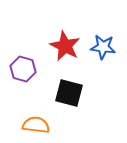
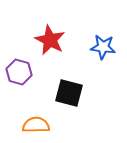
red star: moved 15 px left, 6 px up
purple hexagon: moved 4 px left, 3 px down
orange semicircle: rotated 8 degrees counterclockwise
